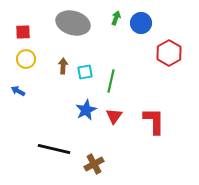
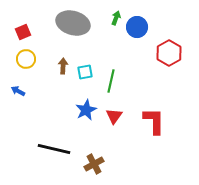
blue circle: moved 4 px left, 4 px down
red square: rotated 21 degrees counterclockwise
